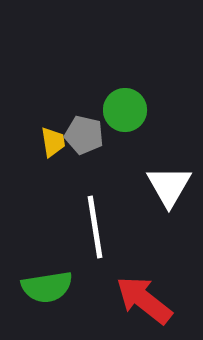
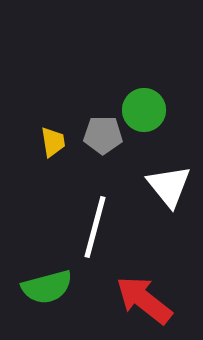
green circle: moved 19 px right
gray pentagon: moved 19 px right; rotated 12 degrees counterclockwise
white triangle: rotated 9 degrees counterclockwise
white line: rotated 24 degrees clockwise
green semicircle: rotated 6 degrees counterclockwise
